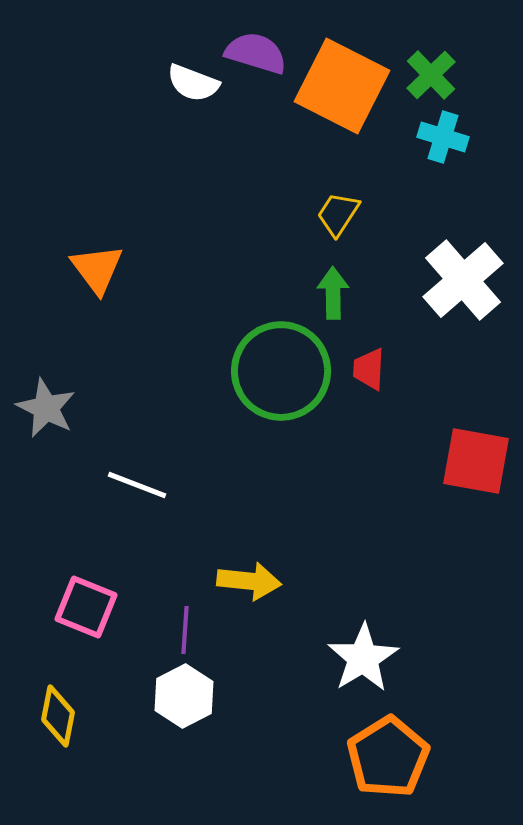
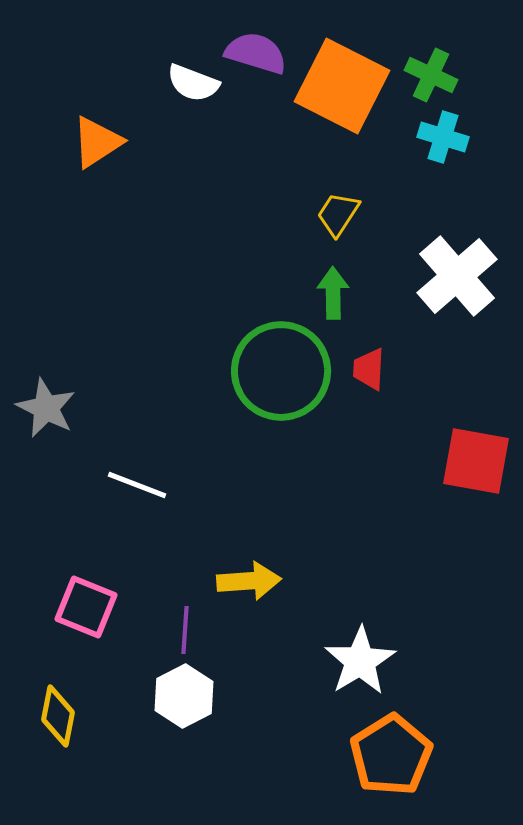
green cross: rotated 21 degrees counterclockwise
orange triangle: moved 127 px up; rotated 34 degrees clockwise
white cross: moved 6 px left, 4 px up
yellow arrow: rotated 10 degrees counterclockwise
white star: moved 3 px left, 3 px down
orange pentagon: moved 3 px right, 2 px up
